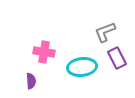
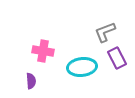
pink cross: moved 1 px left, 1 px up
